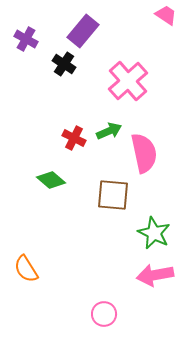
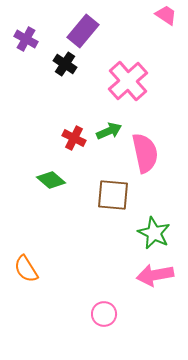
black cross: moved 1 px right
pink semicircle: moved 1 px right
